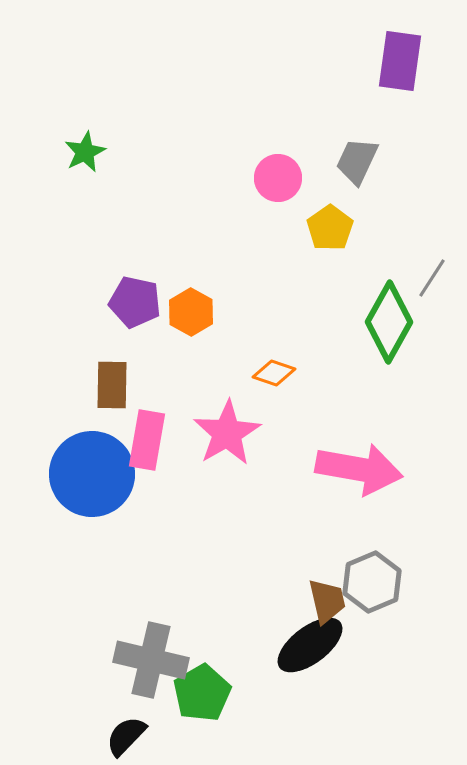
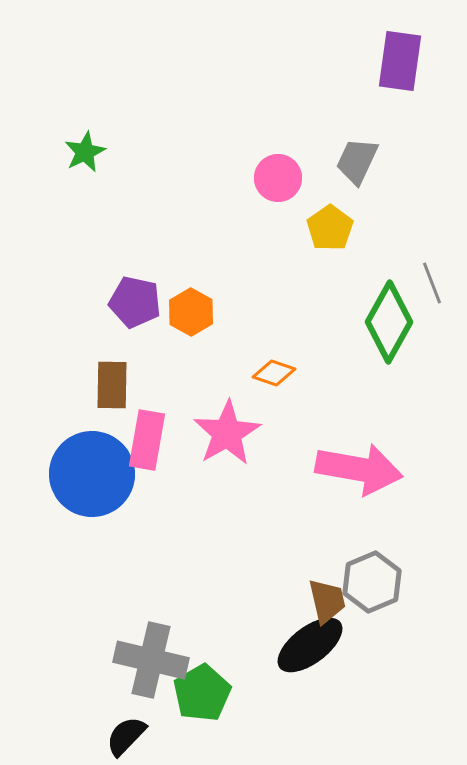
gray line: moved 5 px down; rotated 54 degrees counterclockwise
